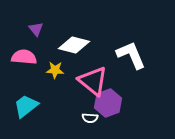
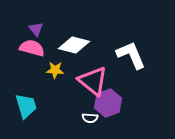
pink semicircle: moved 8 px right, 9 px up; rotated 10 degrees clockwise
cyan trapezoid: rotated 112 degrees clockwise
